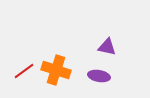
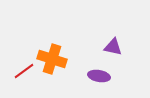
purple triangle: moved 6 px right
orange cross: moved 4 px left, 11 px up
